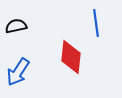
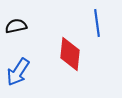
blue line: moved 1 px right
red diamond: moved 1 px left, 3 px up
